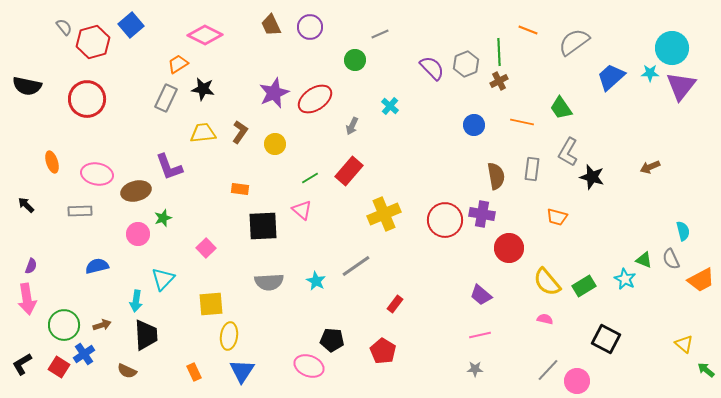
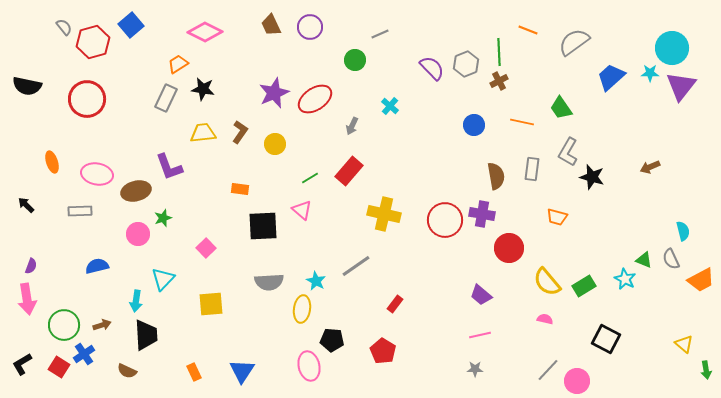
pink diamond at (205, 35): moved 3 px up
yellow cross at (384, 214): rotated 36 degrees clockwise
yellow ellipse at (229, 336): moved 73 px right, 27 px up
pink ellipse at (309, 366): rotated 56 degrees clockwise
green arrow at (706, 370): rotated 138 degrees counterclockwise
